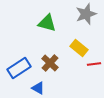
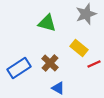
red line: rotated 16 degrees counterclockwise
blue triangle: moved 20 px right
